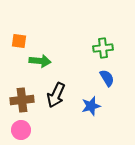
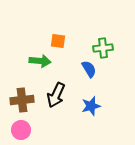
orange square: moved 39 px right
blue semicircle: moved 18 px left, 9 px up
